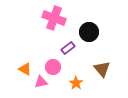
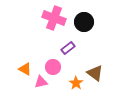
black circle: moved 5 px left, 10 px up
brown triangle: moved 7 px left, 4 px down; rotated 12 degrees counterclockwise
